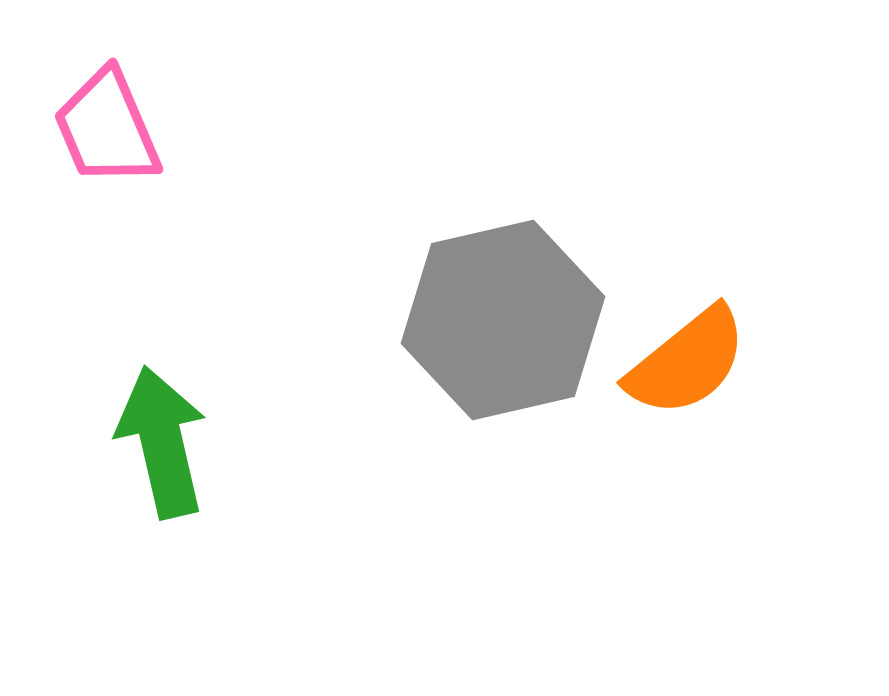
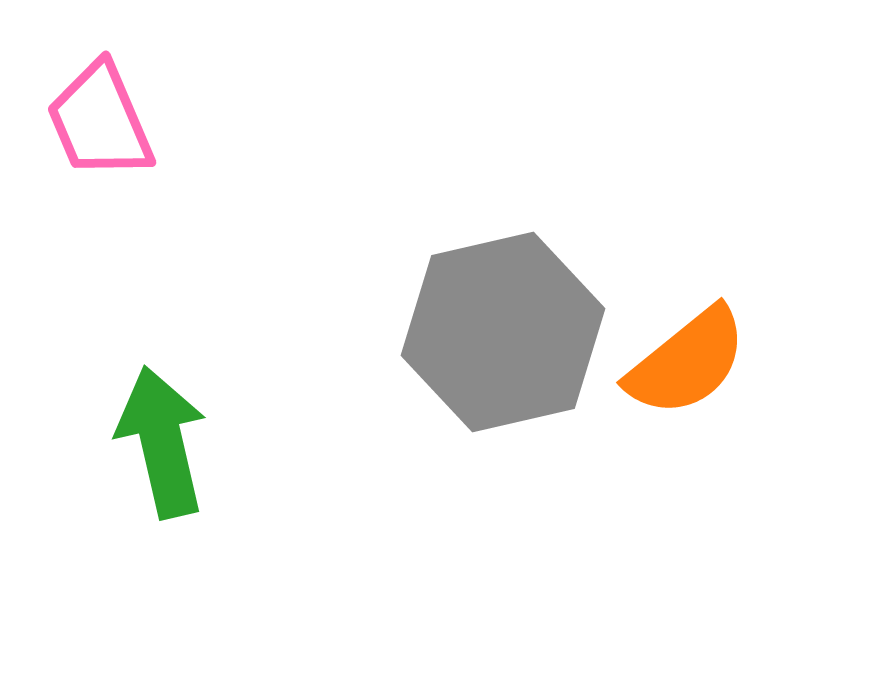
pink trapezoid: moved 7 px left, 7 px up
gray hexagon: moved 12 px down
